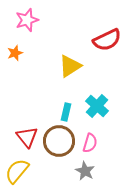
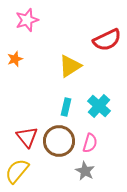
orange star: moved 6 px down
cyan cross: moved 2 px right
cyan rectangle: moved 5 px up
